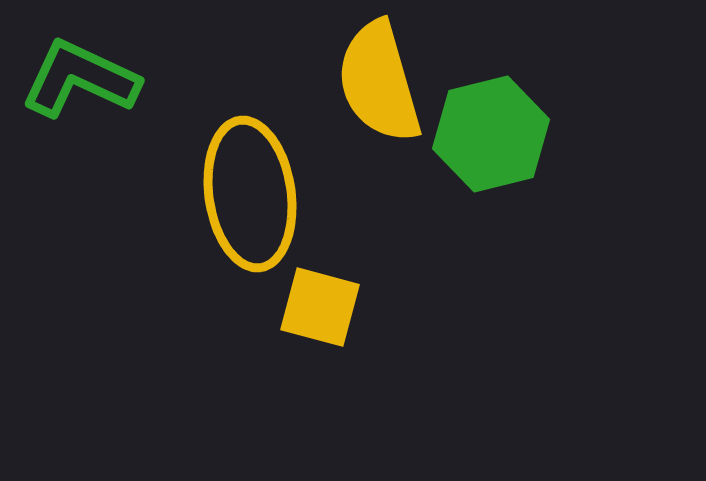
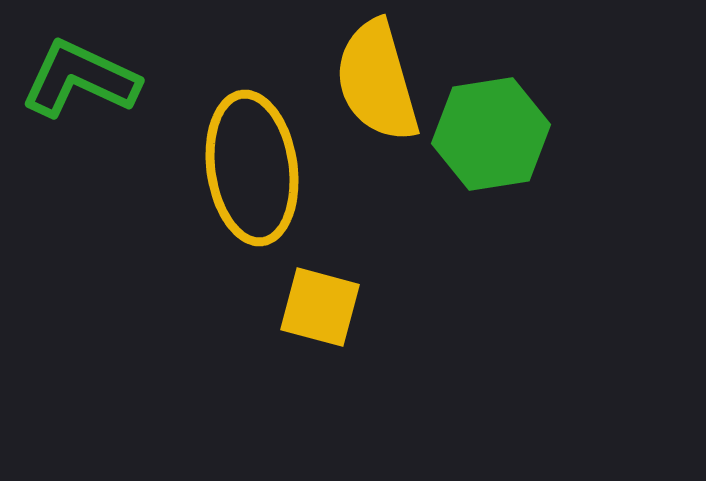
yellow semicircle: moved 2 px left, 1 px up
green hexagon: rotated 5 degrees clockwise
yellow ellipse: moved 2 px right, 26 px up
